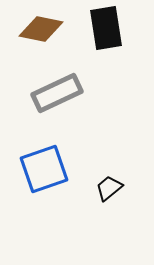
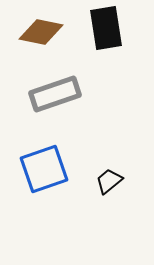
brown diamond: moved 3 px down
gray rectangle: moved 2 px left, 1 px down; rotated 6 degrees clockwise
black trapezoid: moved 7 px up
